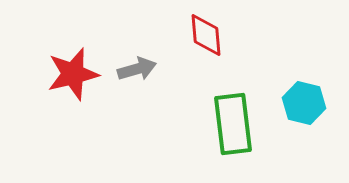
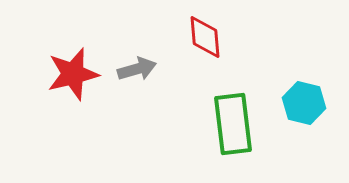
red diamond: moved 1 px left, 2 px down
